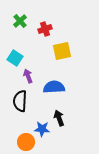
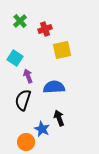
yellow square: moved 1 px up
black semicircle: moved 3 px right, 1 px up; rotated 15 degrees clockwise
blue star: rotated 21 degrees clockwise
